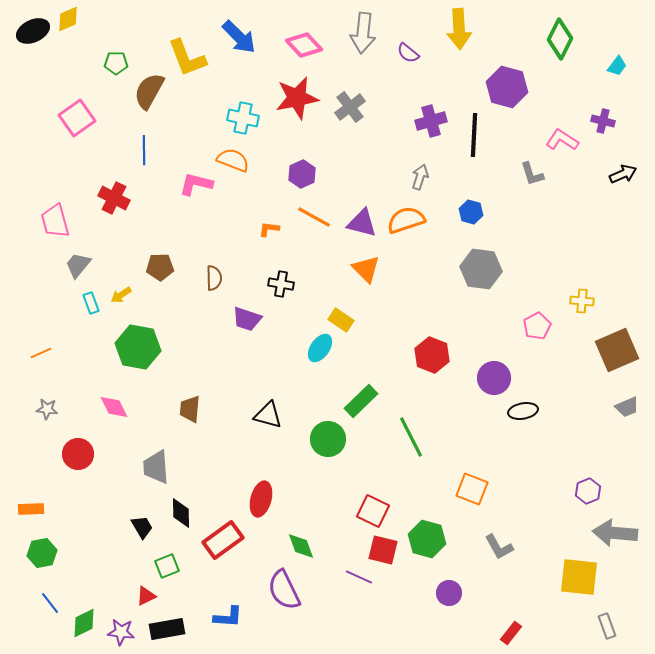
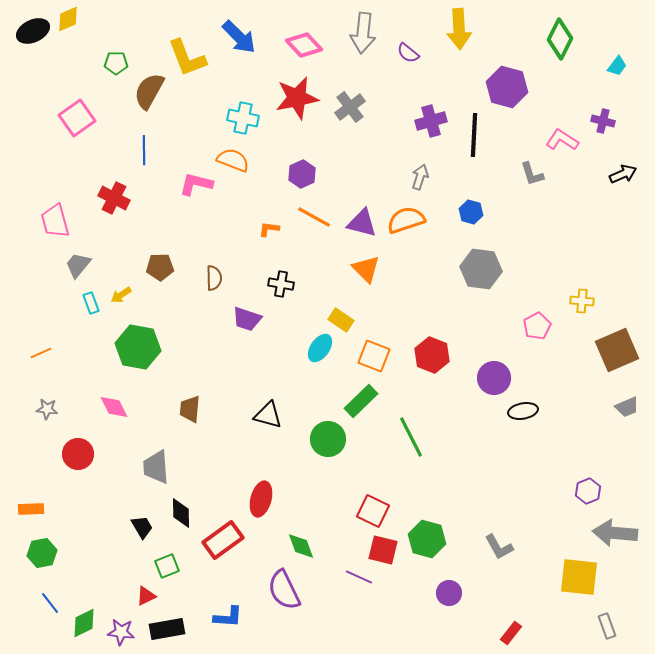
orange square at (472, 489): moved 98 px left, 133 px up
